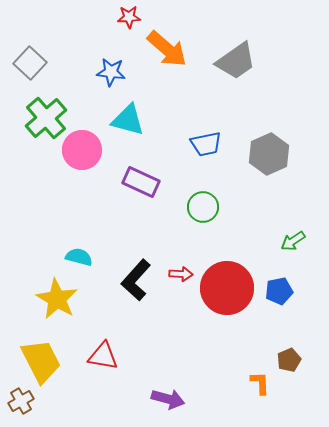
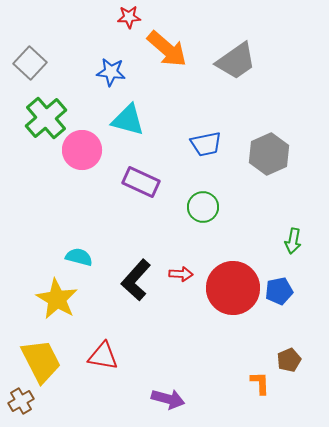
green arrow: rotated 45 degrees counterclockwise
red circle: moved 6 px right
